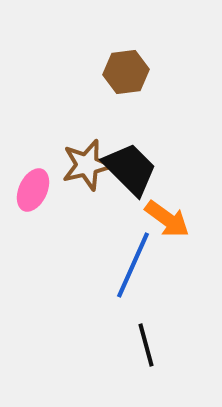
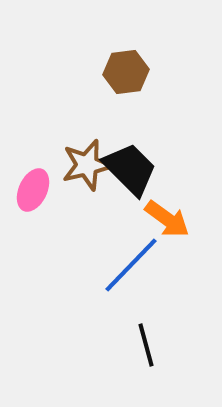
blue line: moved 2 px left; rotated 20 degrees clockwise
